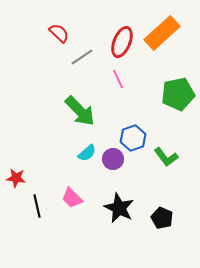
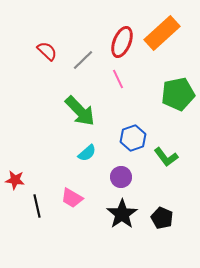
red semicircle: moved 12 px left, 18 px down
gray line: moved 1 px right, 3 px down; rotated 10 degrees counterclockwise
purple circle: moved 8 px right, 18 px down
red star: moved 1 px left, 2 px down
pink trapezoid: rotated 15 degrees counterclockwise
black star: moved 3 px right, 6 px down; rotated 12 degrees clockwise
